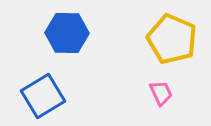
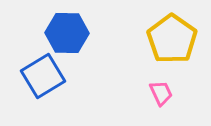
yellow pentagon: rotated 12 degrees clockwise
blue square: moved 20 px up
